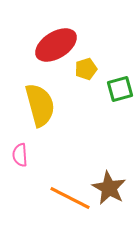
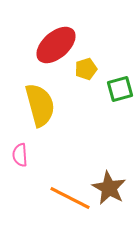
red ellipse: rotated 9 degrees counterclockwise
